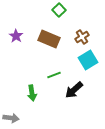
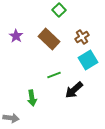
brown rectangle: rotated 20 degrees clockwise
green arrow: moved 5 px down
